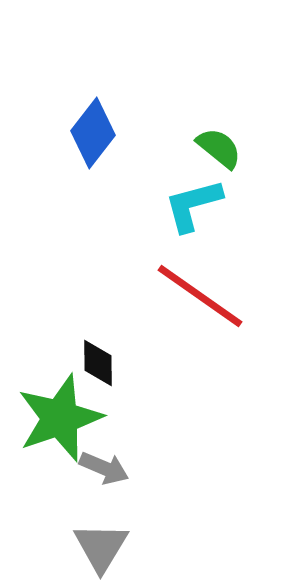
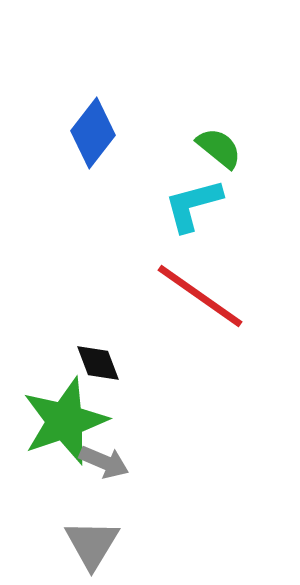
black diamond: rotated 21 degrees counterclockwise
green star: moved 5 px right, 3 px down
gray arrow: moved 6 px up
gray triangle: moved 9 px left, 3 px up
